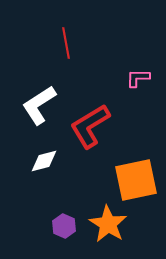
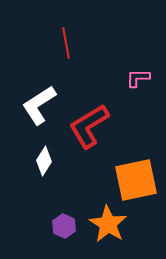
red L-shape: moved 1 px left
white diamond: rotated 44 degrees counterclockwise
